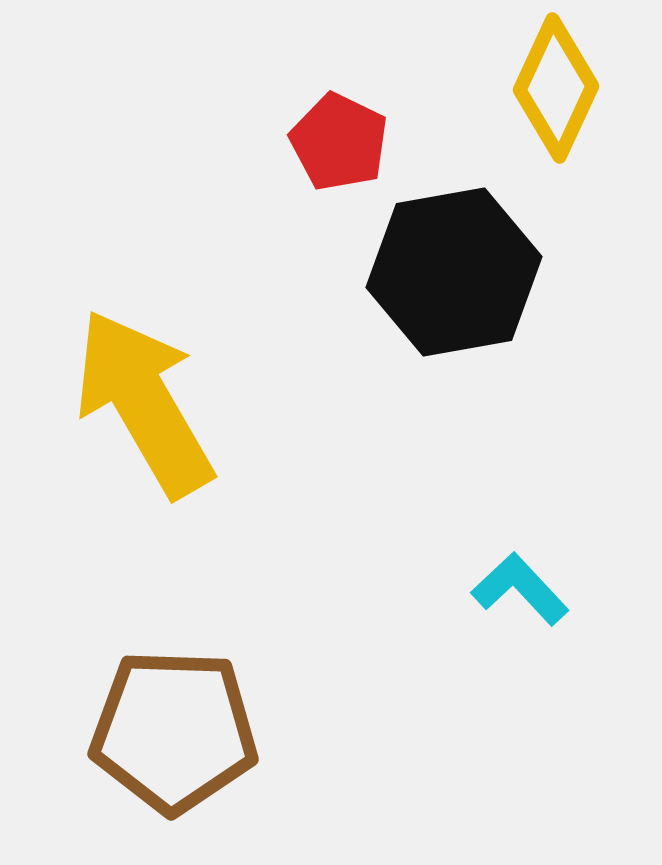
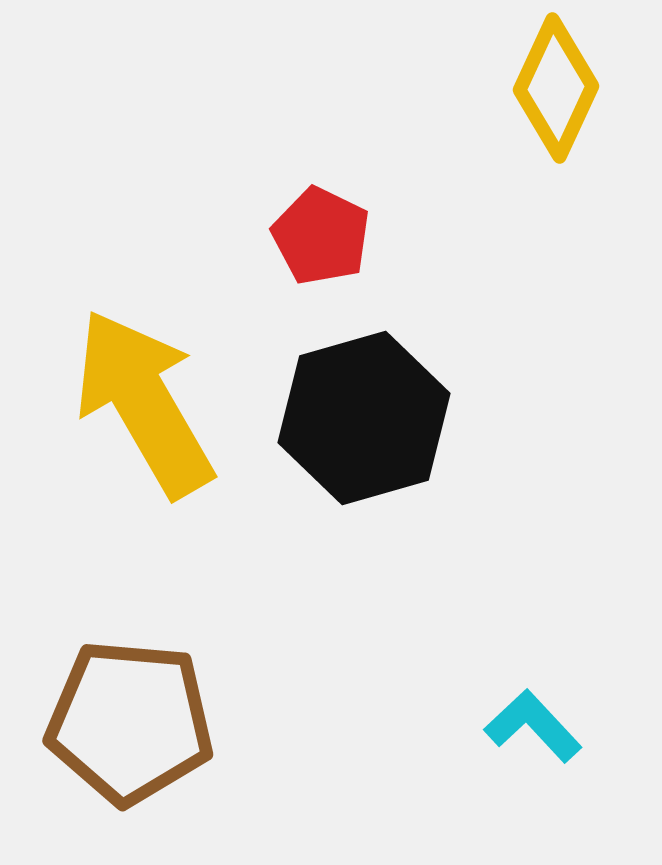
red pentagon: moved 18 px left, 94 px down
black hexagon: moved 90 px left, 146 px down; rotated 6 degrees counterclockwise
cyan L-shape: moved 13 px right, 137 px down
brown pentagon: moved 44 px left, 9 px up; rotated 3 degrees clockwise
